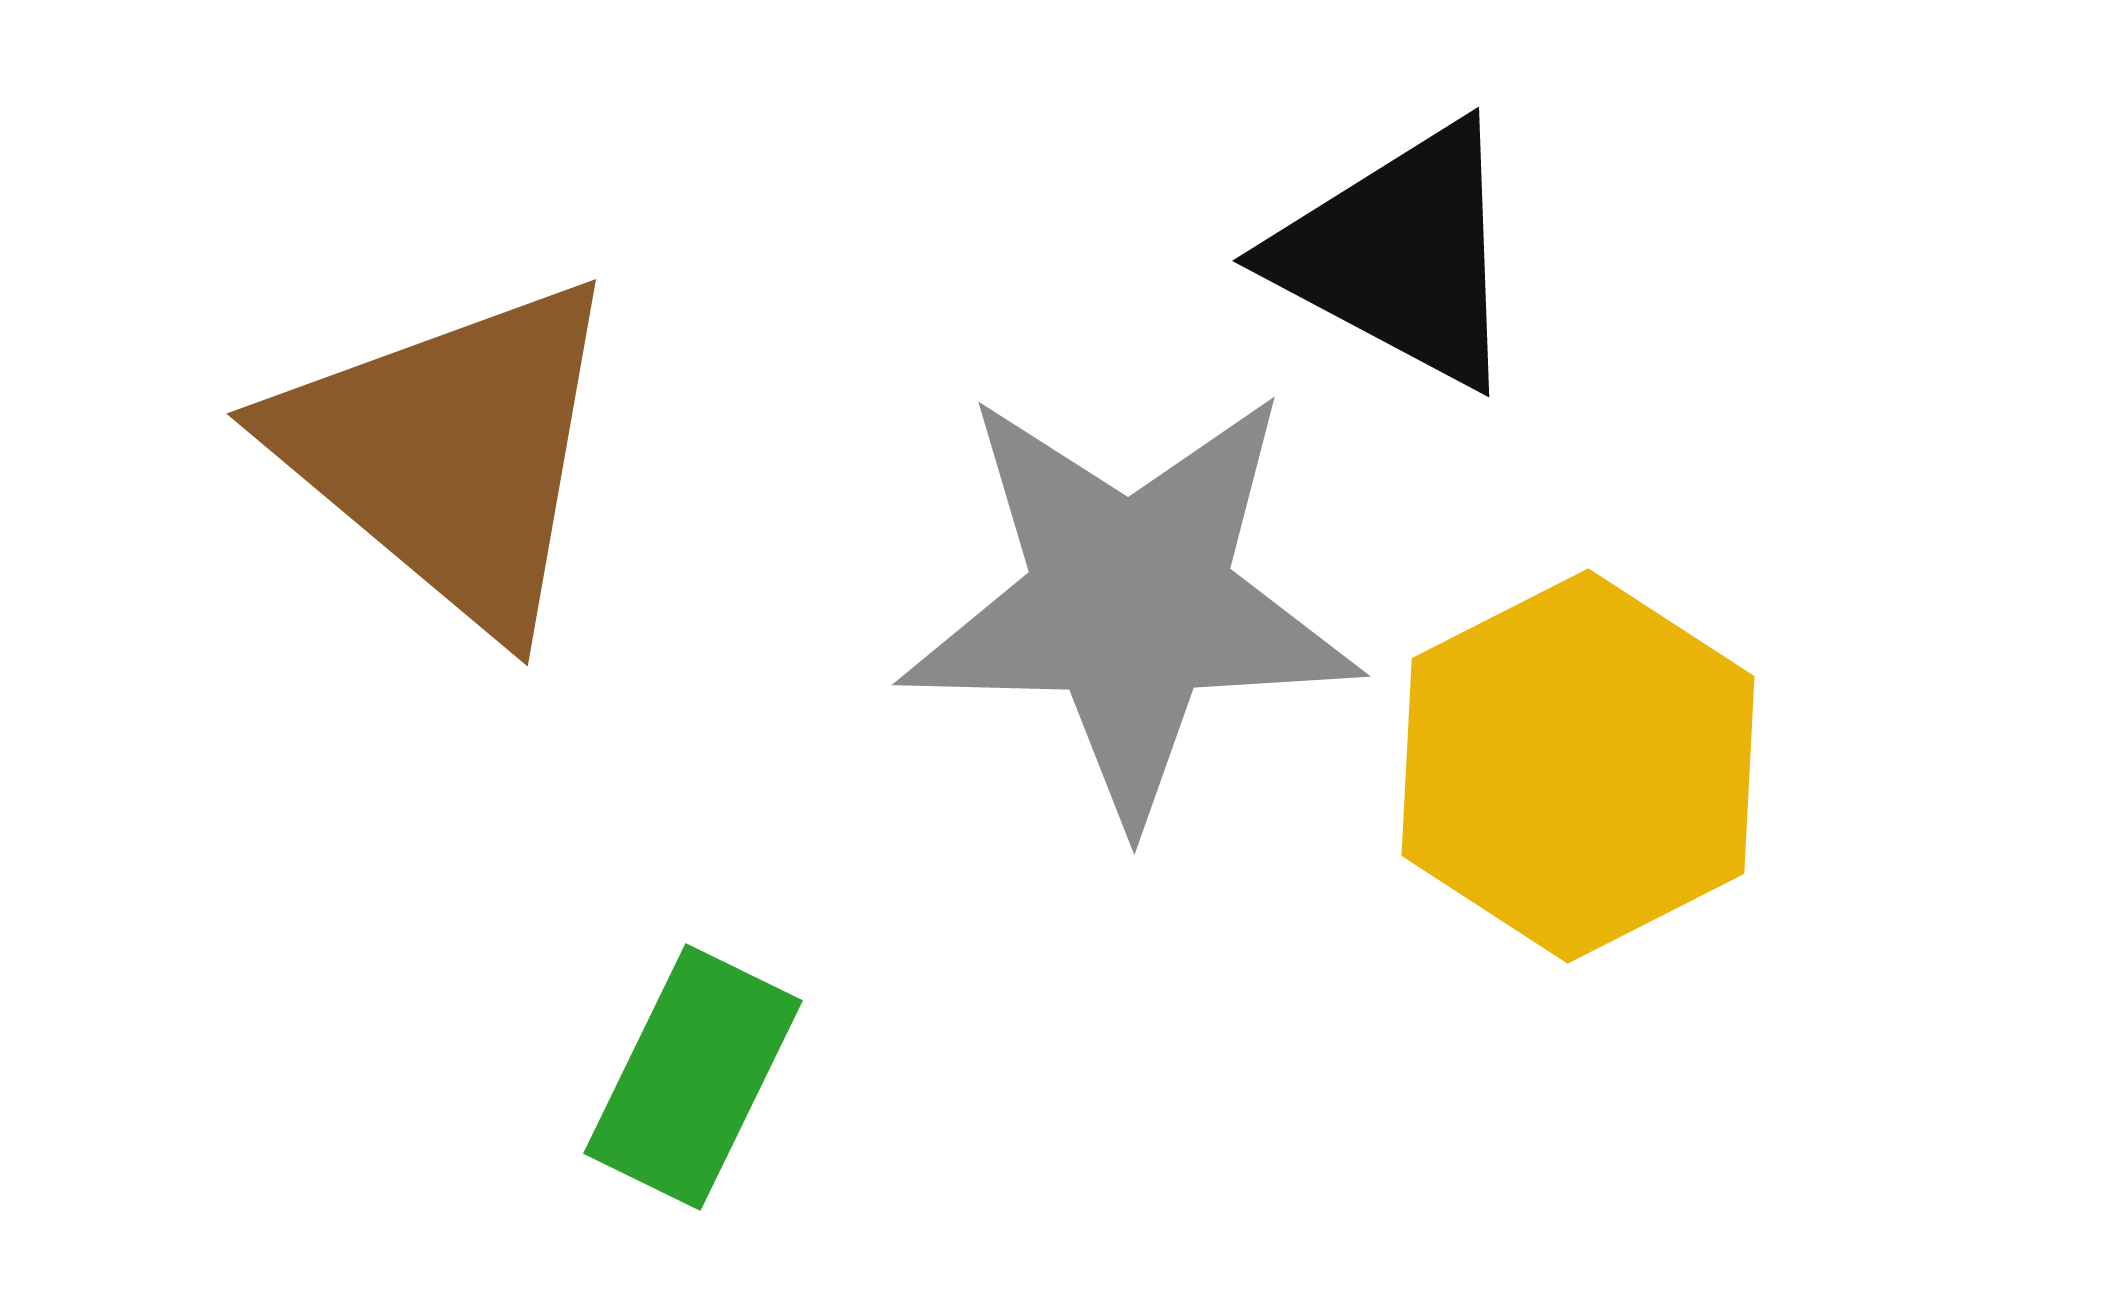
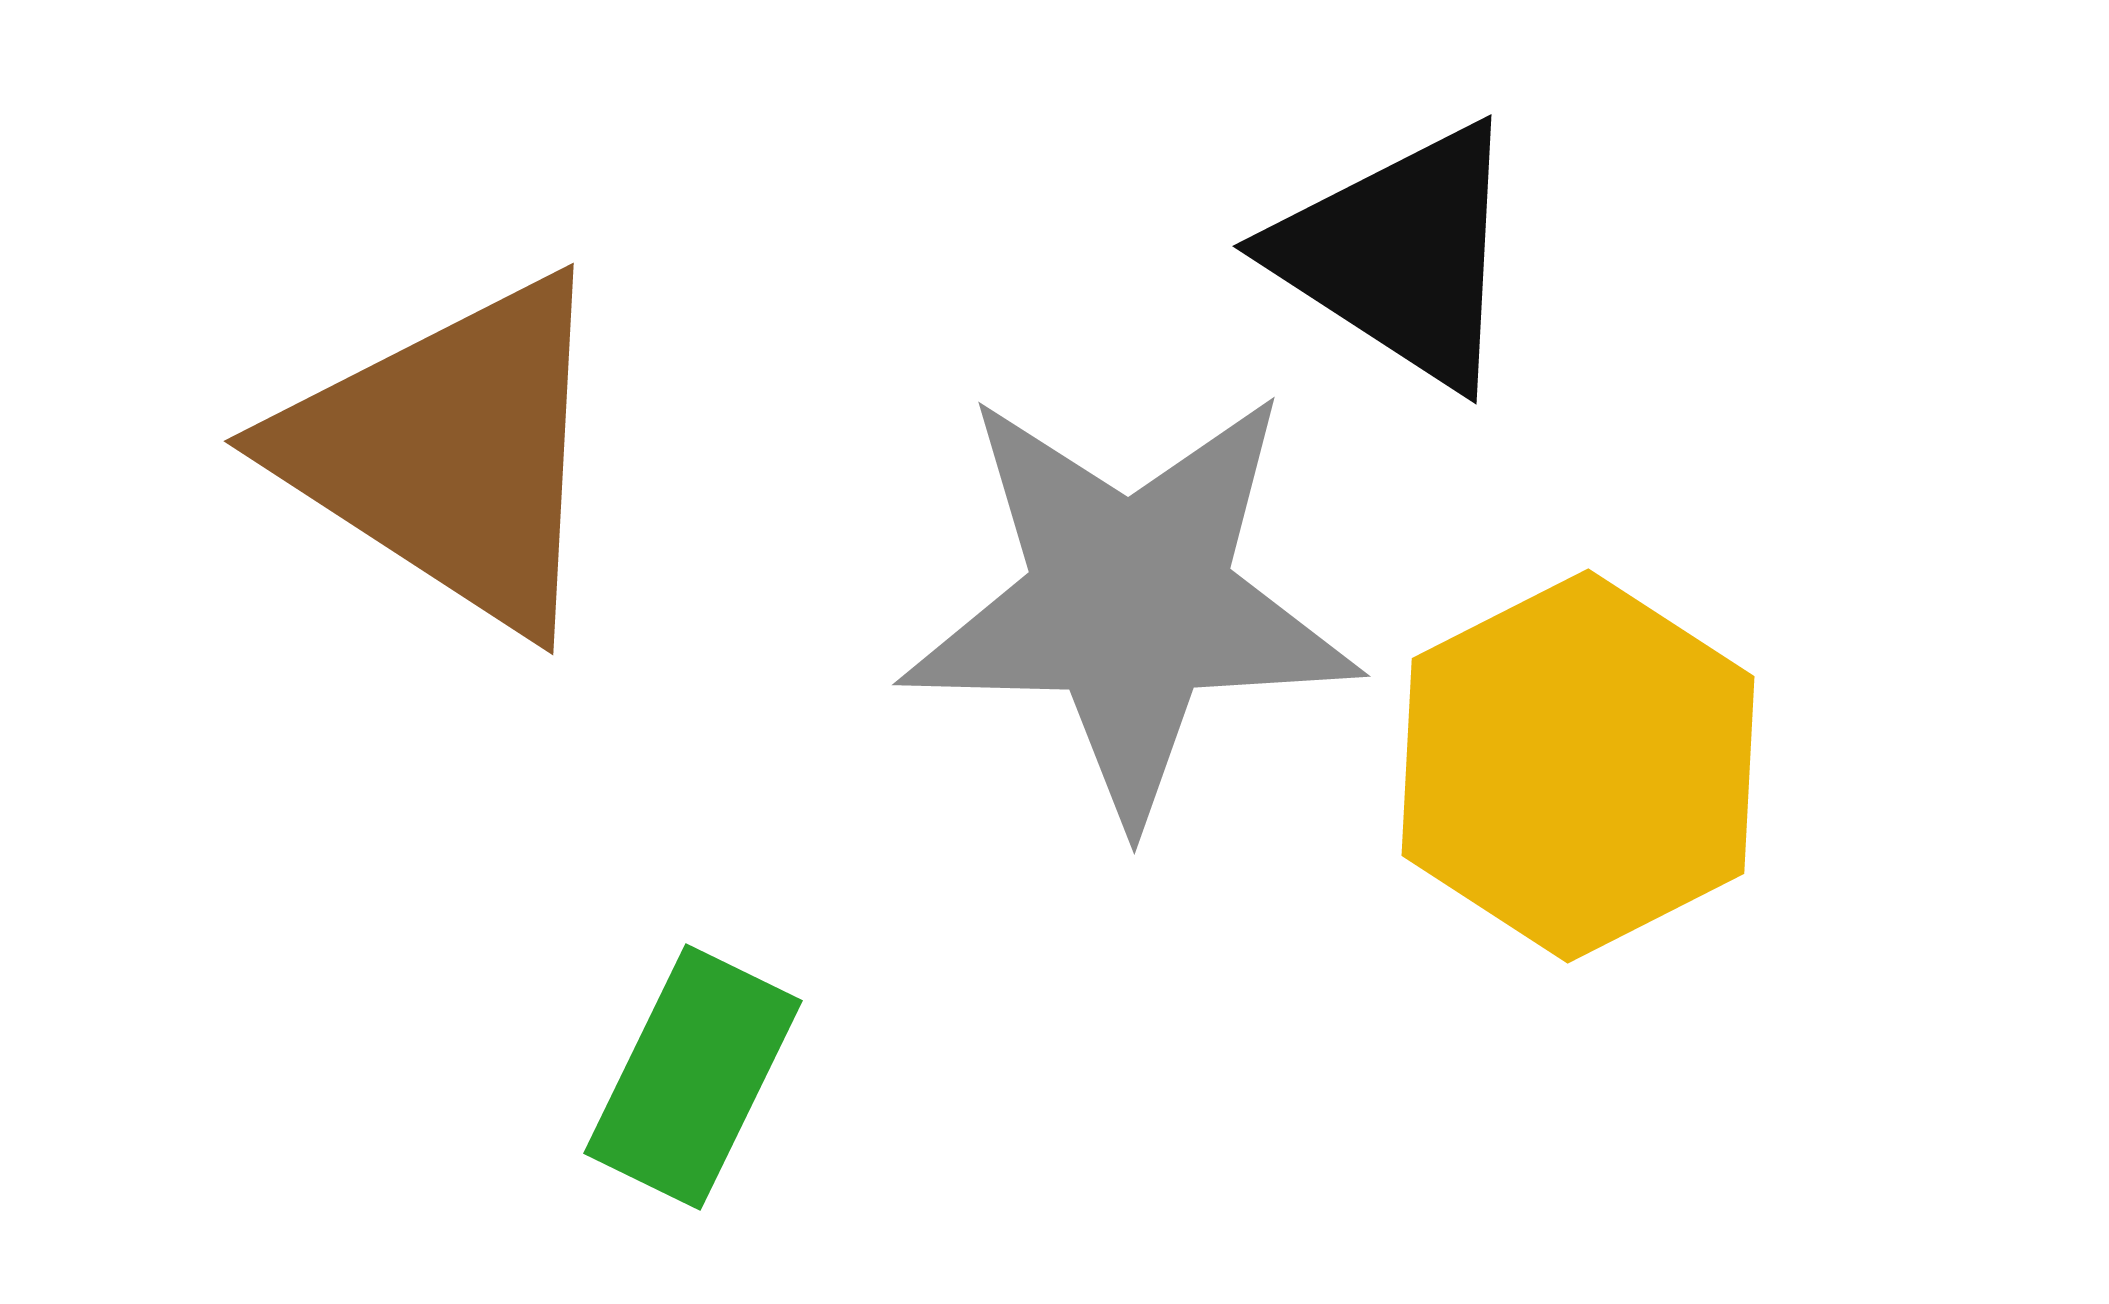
black triangle: rotated 5 degrees clockwise
brown triangle: rotated 7 degrees counterclockwise
